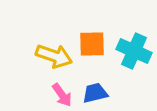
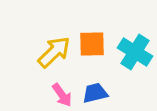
cyan cross: moved 1 px right, 1 px down; rotated 8 degrees clockwise
yellow arrow: moved 4 px up; rotated 63 degrees counterclockwise
